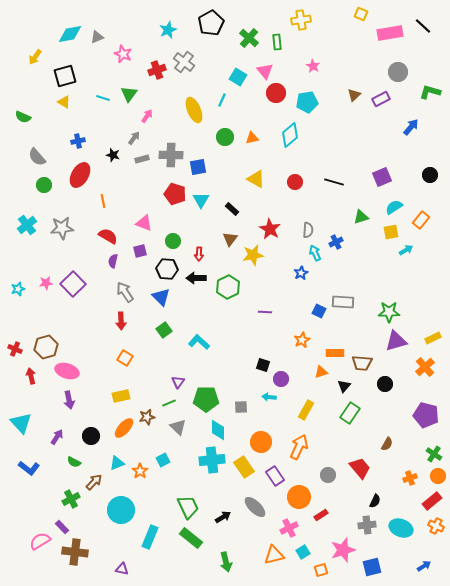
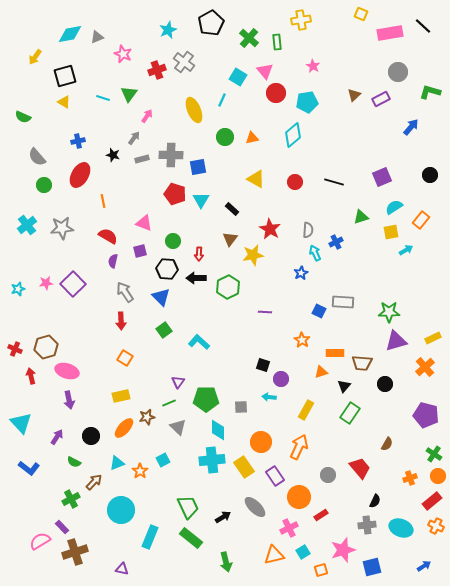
cyan diamond at (290, 135): moved 3 px right
orange star at (302, 340): rotated 14 degrees counterclockwise
brown cross at (75, 552): rotated 25 degrees counterclockwise
